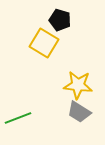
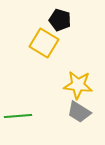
green line: moved 2 px up; rotated 16 degrees clockwise
